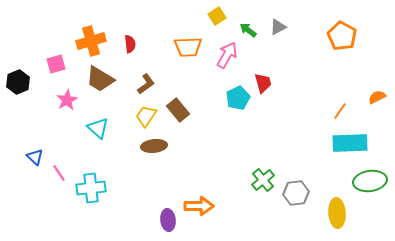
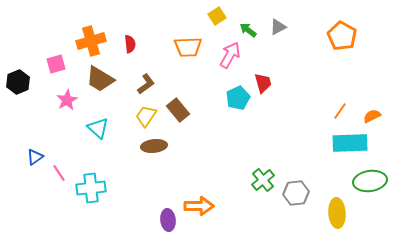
pink arrow: moved 3 px right
orange semicircle: moved 5 px left, 19 px down
blue triangle: rotated 42 degrees clockwise
